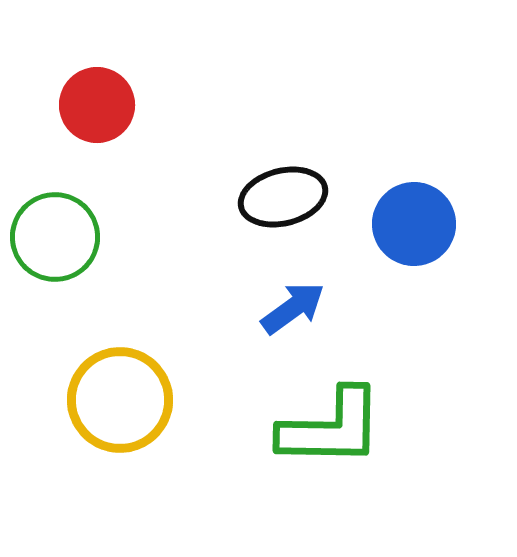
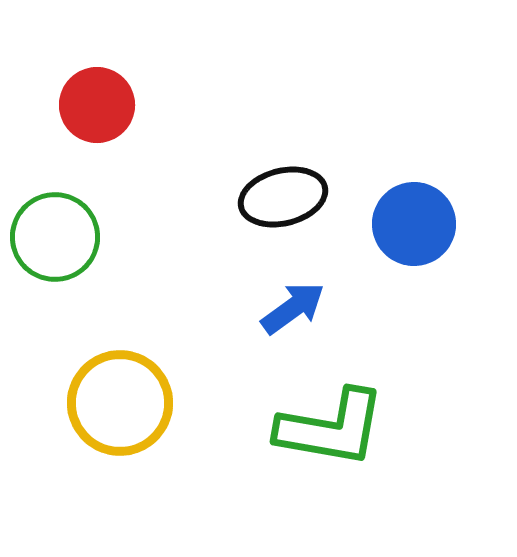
yellow circle: moved 3 px down
green L-shape: rotated 9 degrees clockwise
